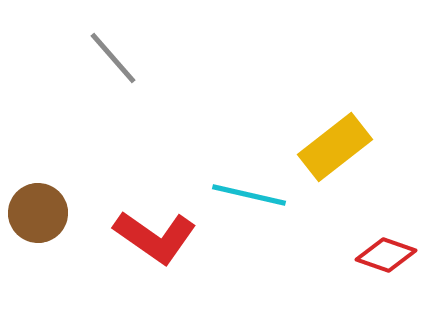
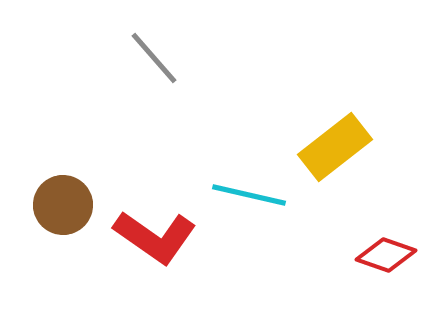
gray line: moved 41 px right
brown circle: moved 25 px right, 8 px up
